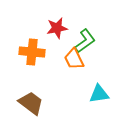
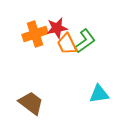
orange cross: moved 3 px right, 18 px up; rotated 25 degrees counterclockwise
orange trapezoid: moved 7 px left, 15 px up
